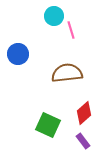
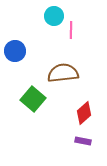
pink line: rotated 18 degrees clockwise
blue circle: moved 3 px left, 3 px up
brown semicircle: moved 4 px left
green square: moved 15 px left, 26 px up; rotated 15 degrees clockwise
purple rectangle: rotated 42 degrees counterclockwise
